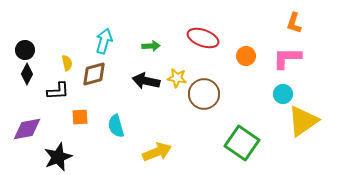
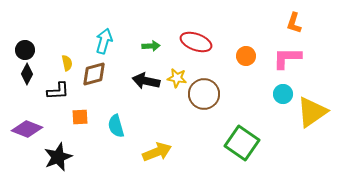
red ellipse: moved 7 px left, 4 px down
yellow triangle: moved 9 px right, 9 px up
purple diamond: rotated 32 degrees clockwise
